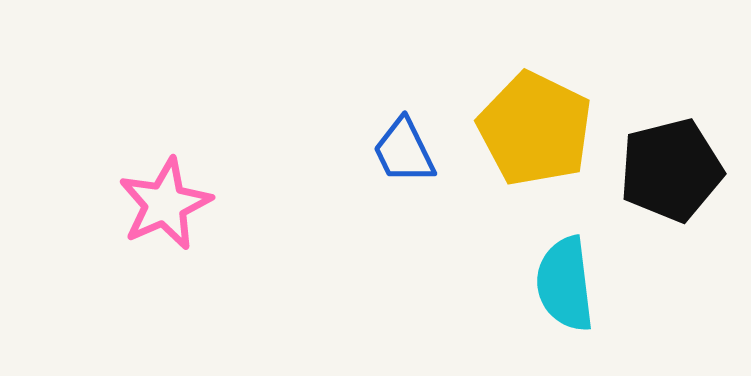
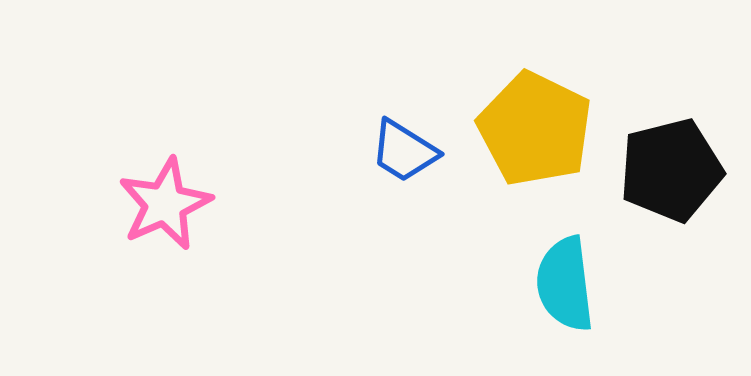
blue trapezoid: rotated 32 degrees counterclockwise
